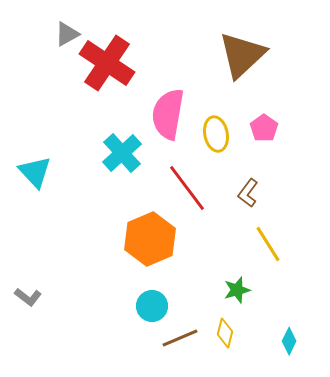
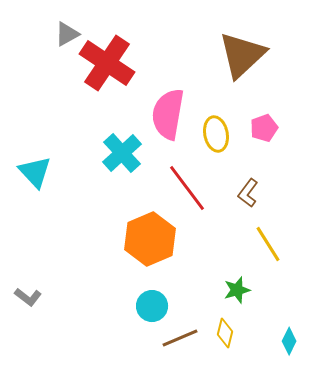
pink pentagon: rotated 16 degrees clockwise
